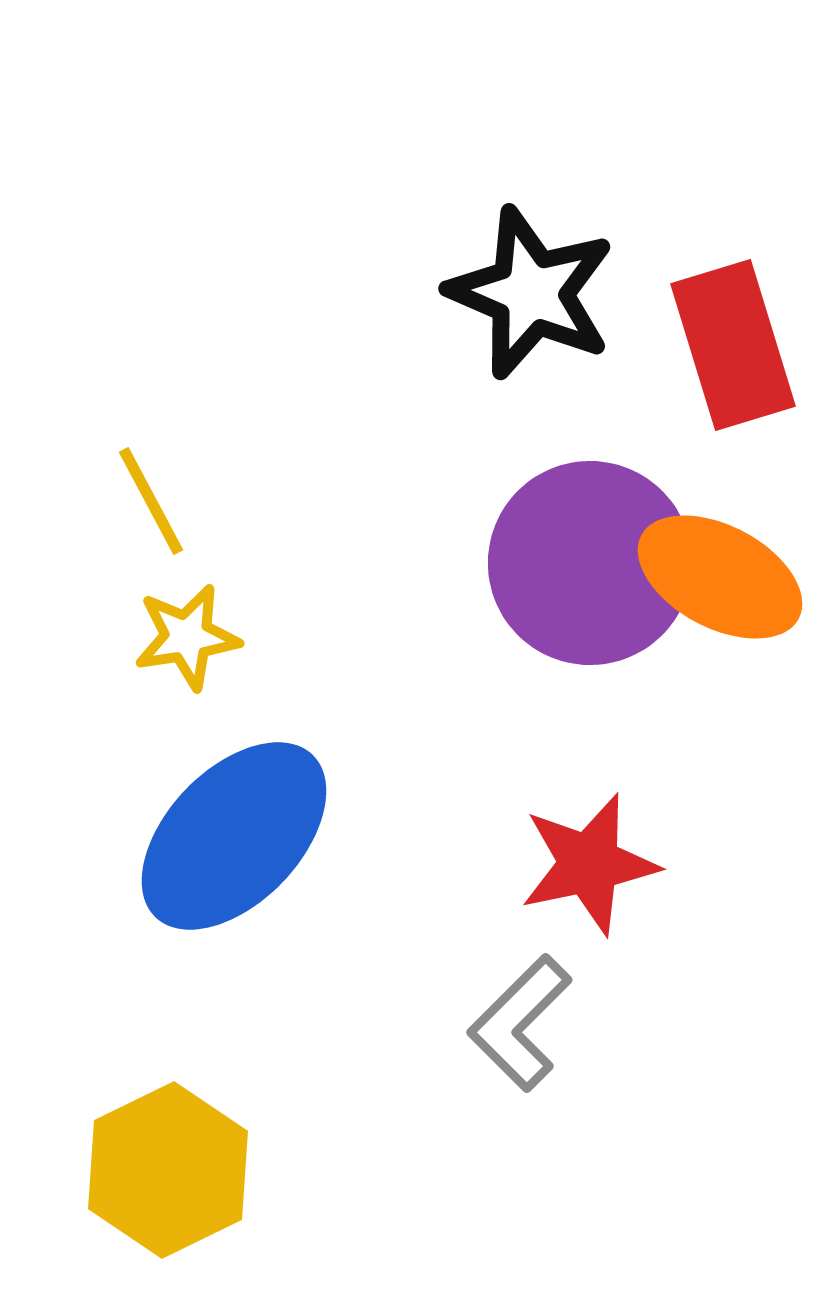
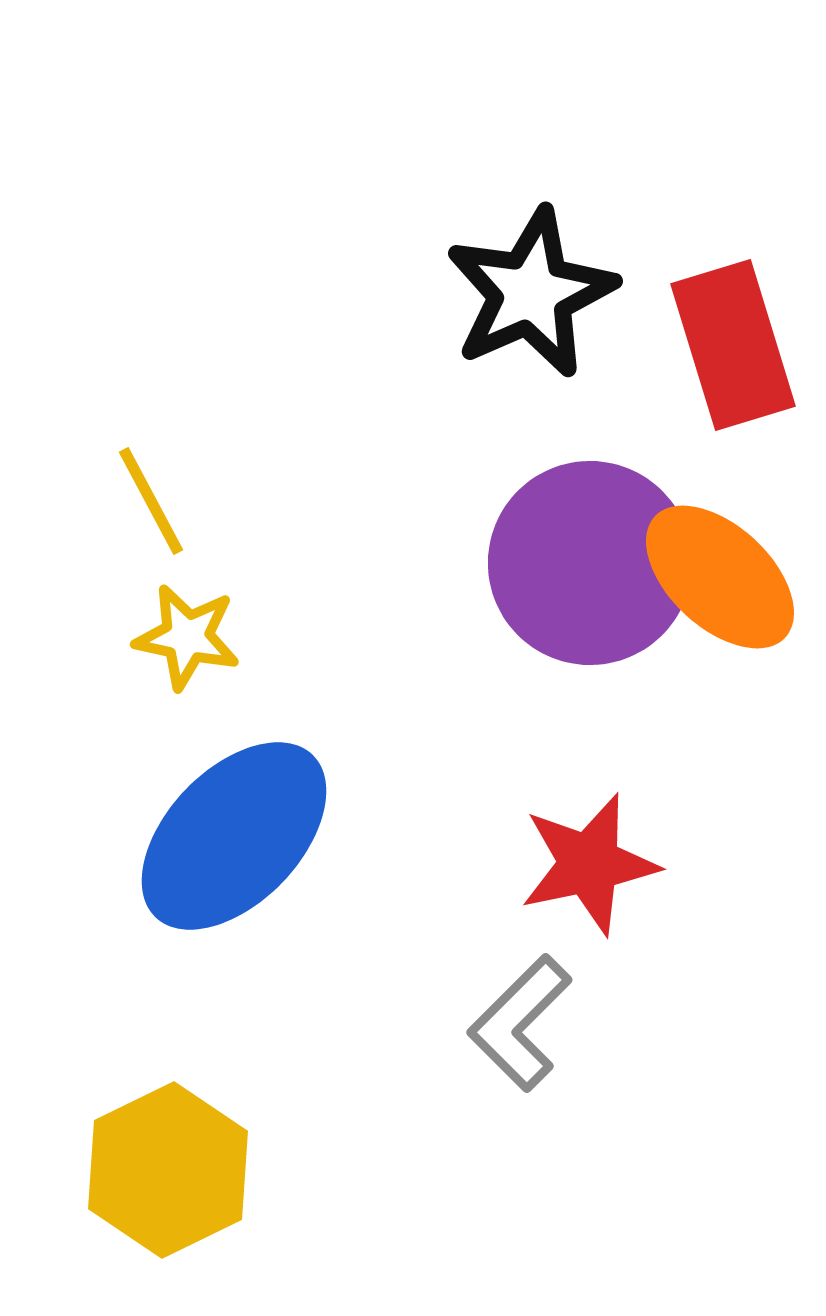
black star: rotated 25 degrees clockwise
orange ellipse: rotated 15 degrees clockwise
yellow star: rotated 21 degrees clockwise
